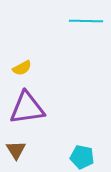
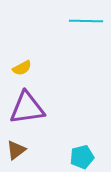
brown triangle: rotated 25 degrees clockwise
cyan pentagon: rotated 25 degrees counterclockwise
